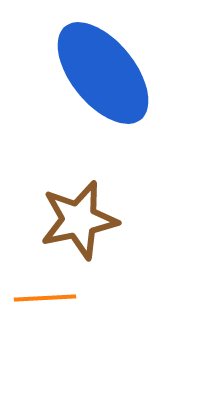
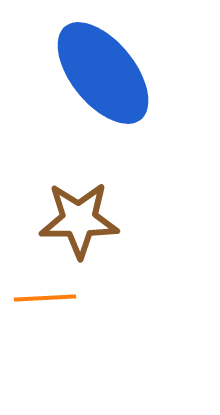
brown star: rotated 12 degrees clockwise
